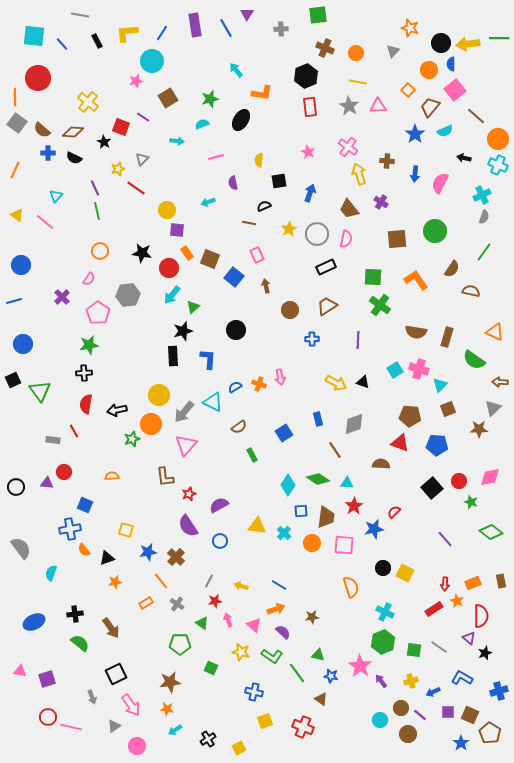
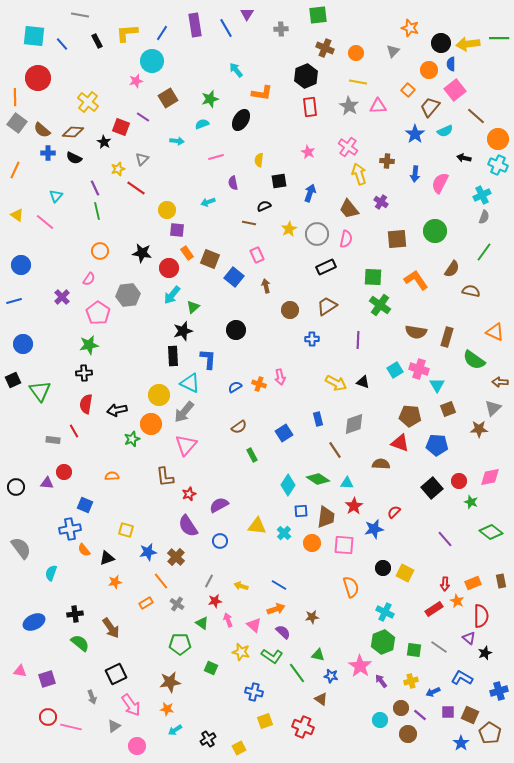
cyan triangle at (440, 385): moved 3 px left; rotated 14 degrees counterclockwise
cyan triangle at (213, 402): moved 23 px left, 19 px up
